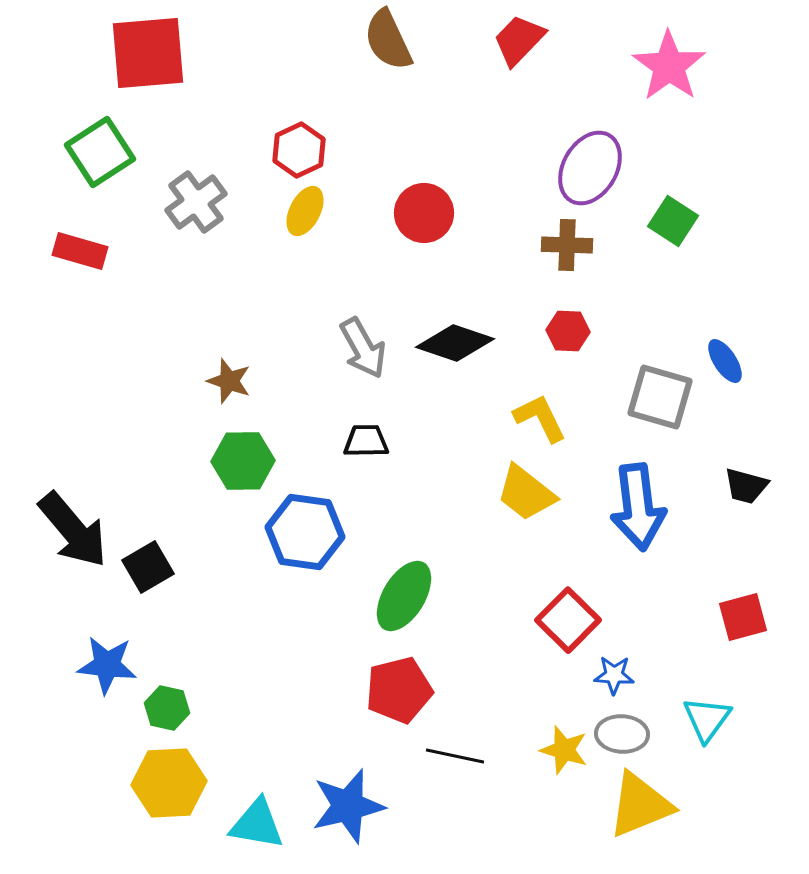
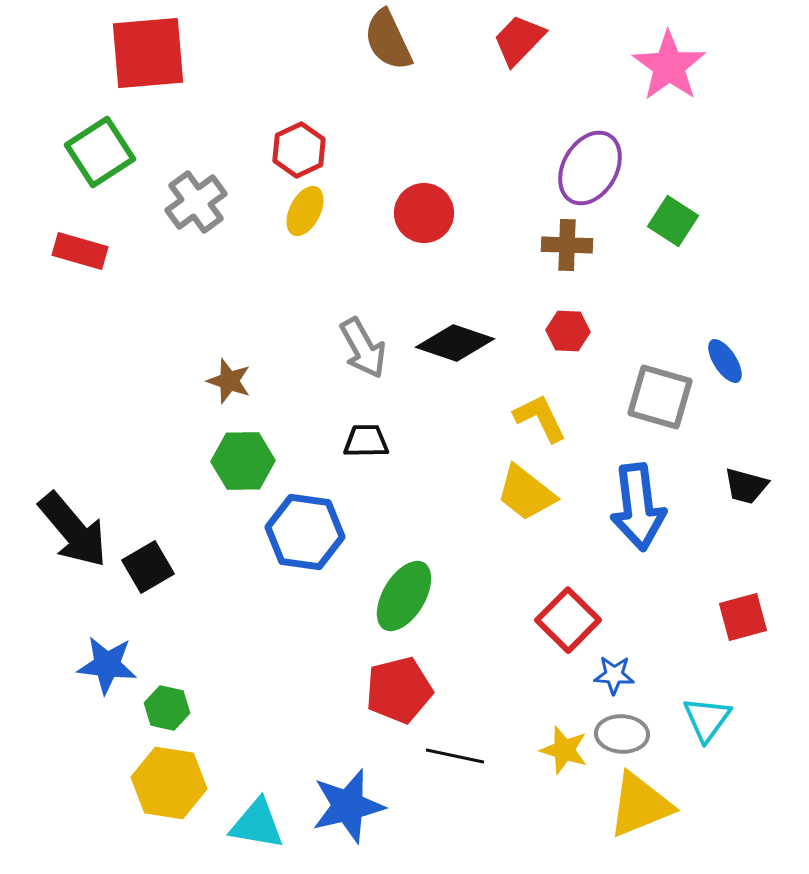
yellow hexagon at (169, 783): rotated 12 degrees clockwise
